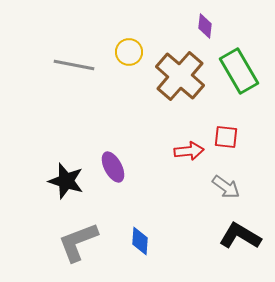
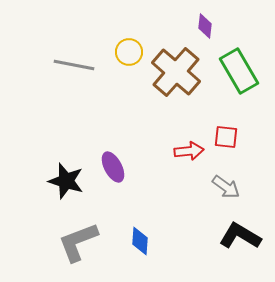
brown cross: moved 4 px left, 4 px up
